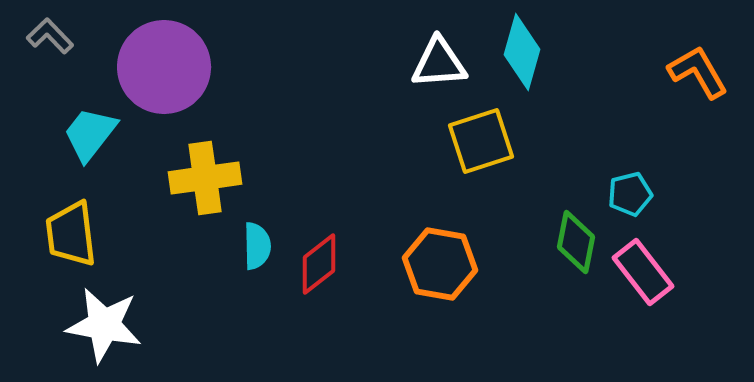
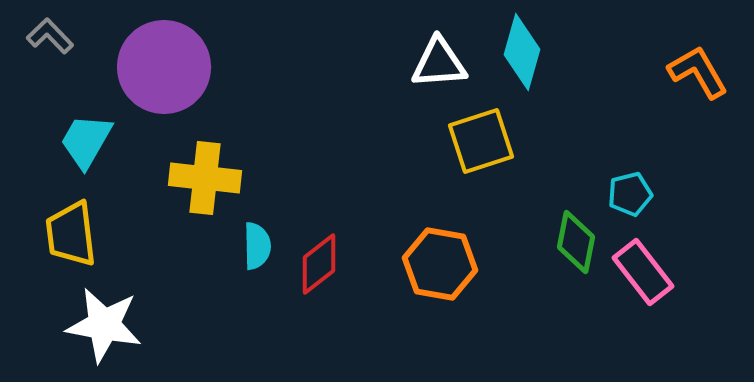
cyan trapezoid: moved 4 px left, 7 px down; rotated 8 degrees counterclockwise
yellow cross: rotated 14 degrees clockwise
